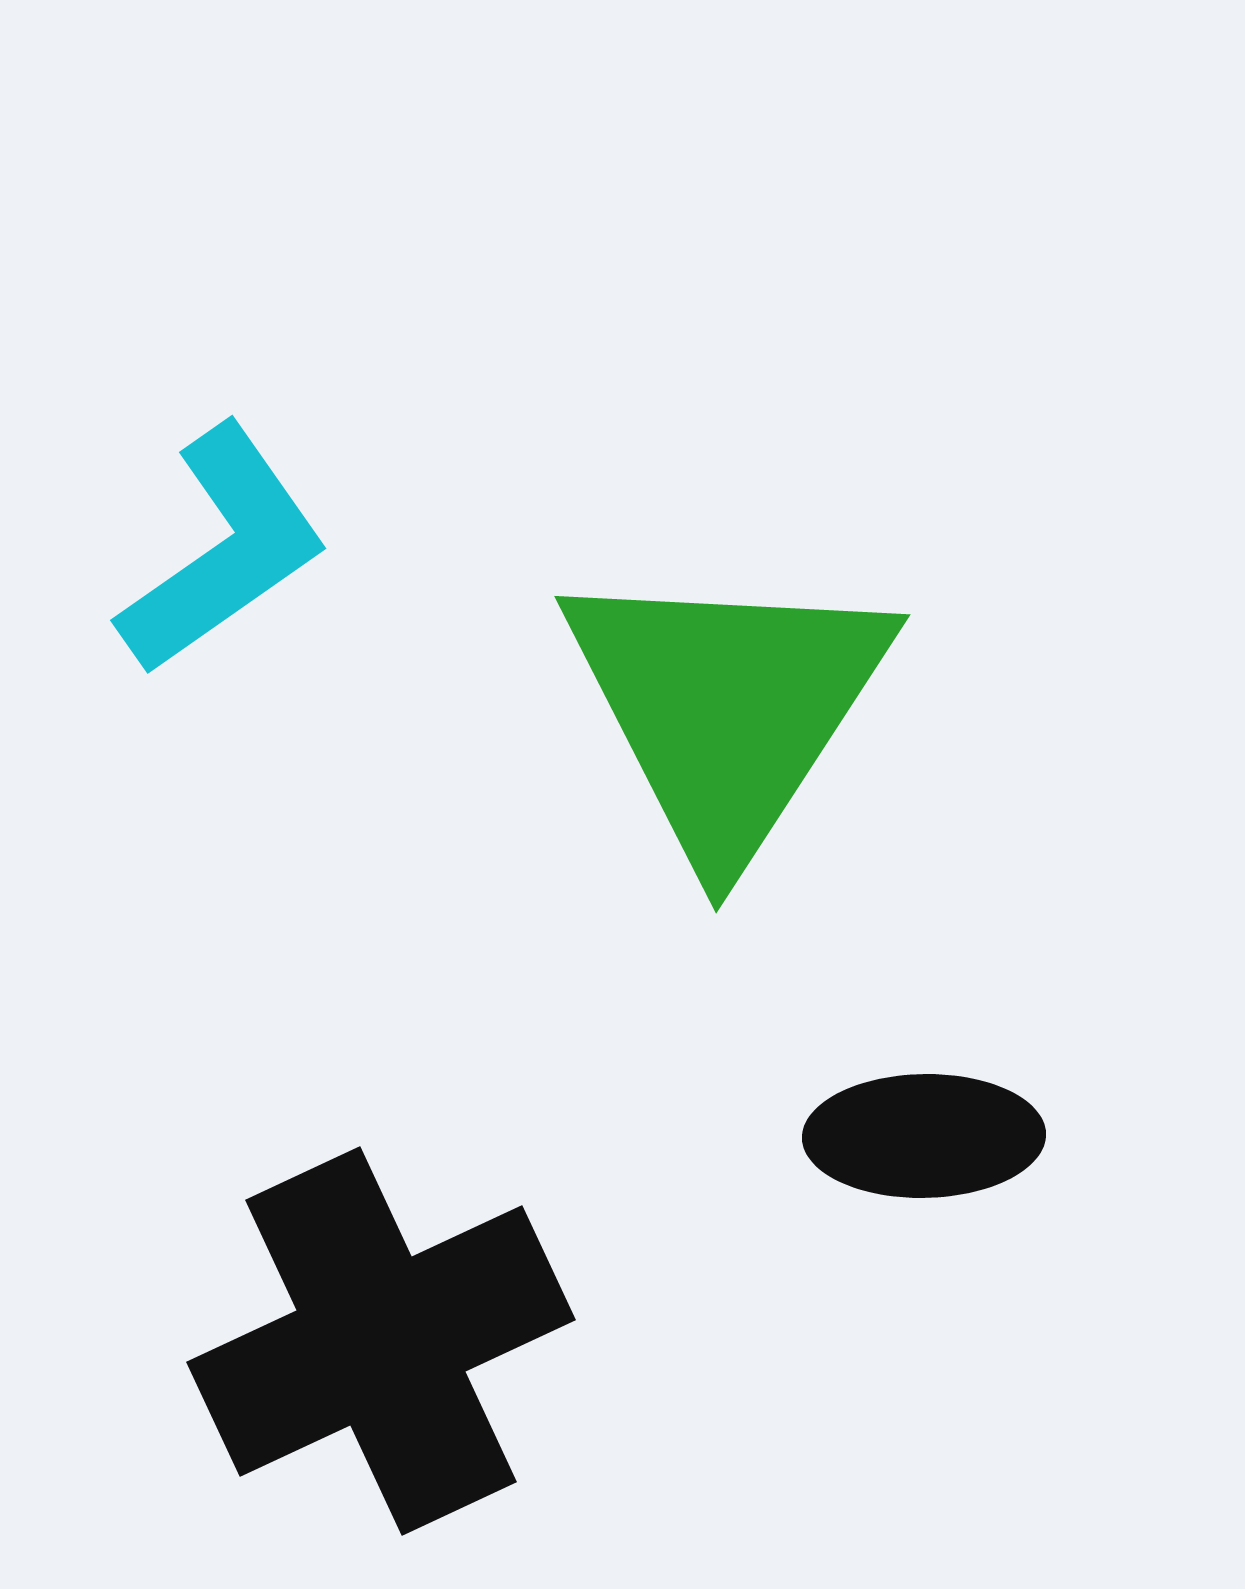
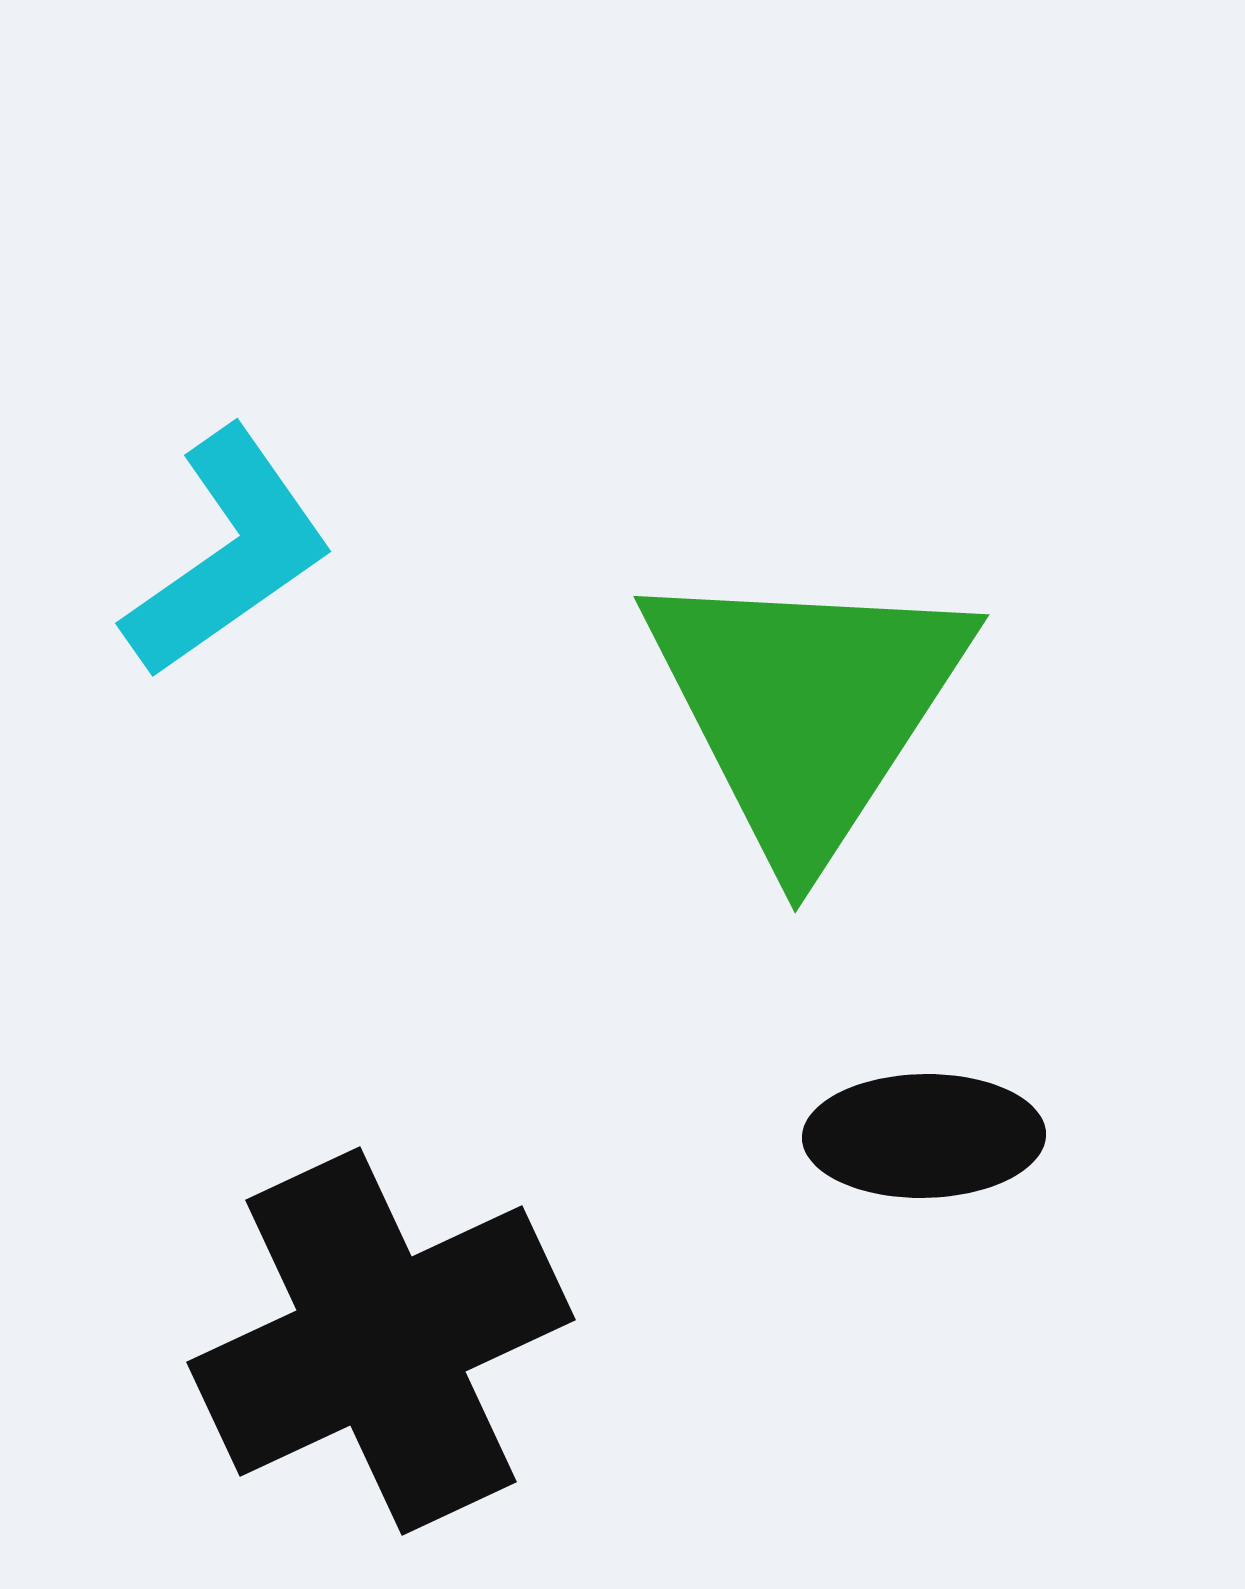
cyan L-shape: moved 5 px right, 3 px down
green triangle: moved 79 px right
